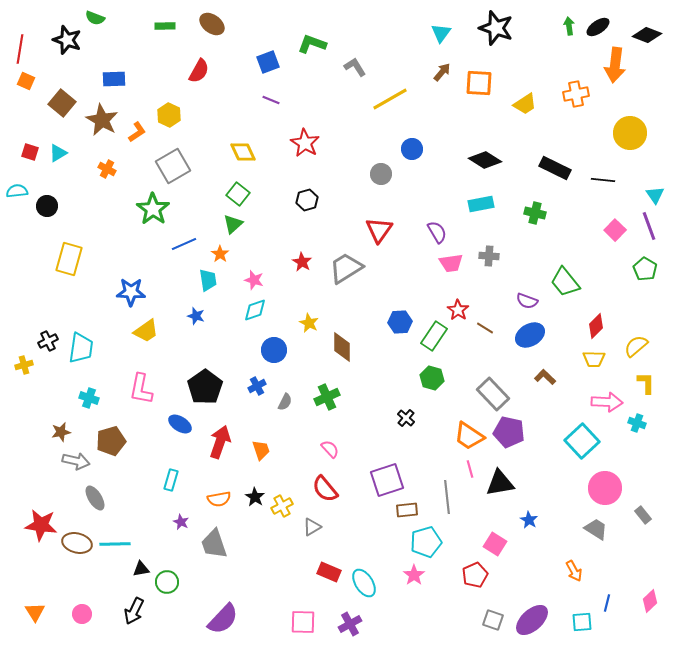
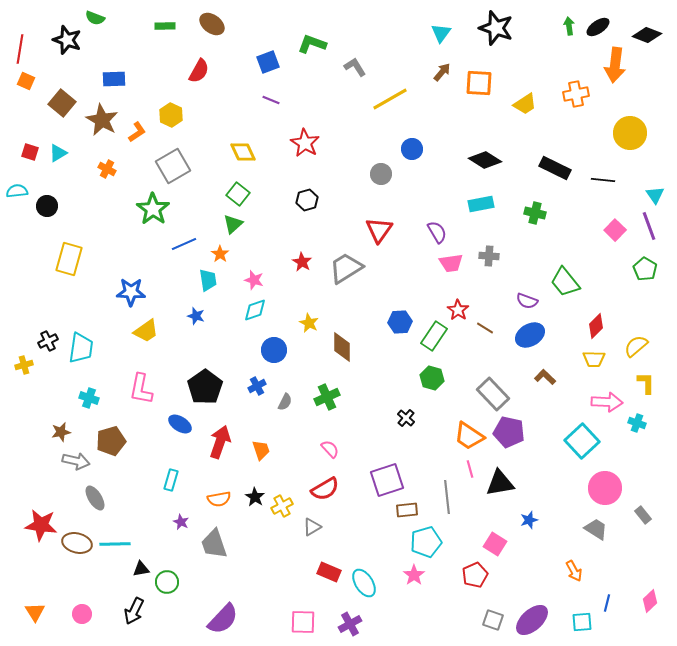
yellow hexagon at (169, 115): moved 2 px right
red semicircle at (325, 489): rotated 80 degrees counterclockwise
blue star at (529, 520): rotated 24 degrees clockwise
